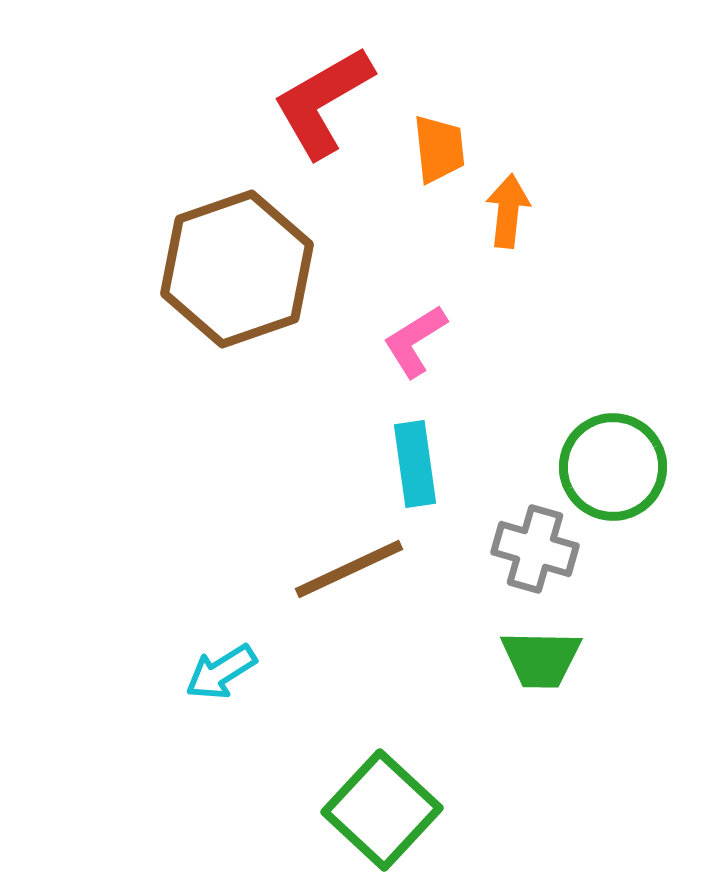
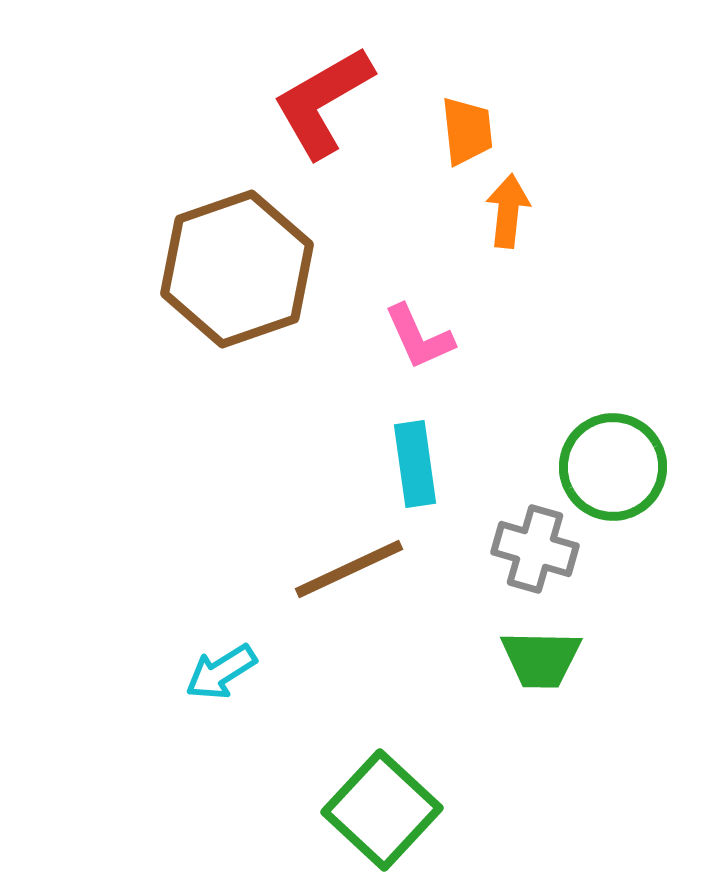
orange trapezoid: moved 28 px right, 18 px up
pink L-shape: moved 4 px right, 4 px up; rotated 82 degrees counterclockwise
